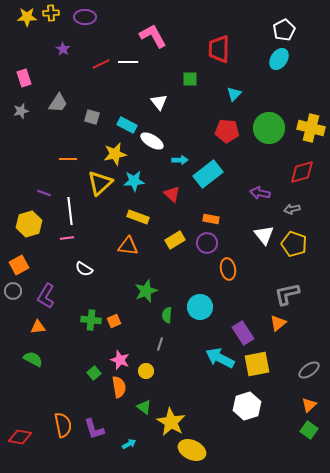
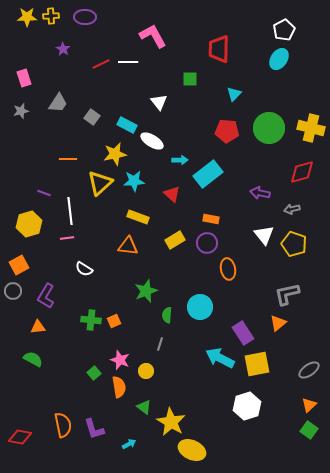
yellow cross at (51, 13): moved 3 px down
gray square at (92, 117): rotated 21 degrees clockwise
